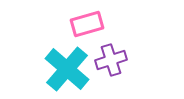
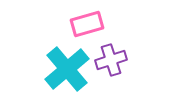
cyan cross: rotated 9 degrees clockwise
